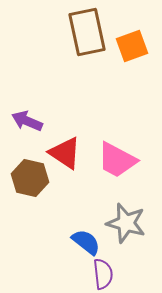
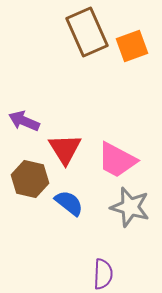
brown rectangle: rotated 12 degrees counterclockwise
purple arrow: moved 3 px left
red triangle: moved 4 px up; rotated 24 degrees clockwise
brown hexagon: moved 1 px down
gray star: moved 4 px right, 16 px up
blue semicircle: moved 17 px left, 39 px up
purple semicircle: rotated 8 degrees clockwise
